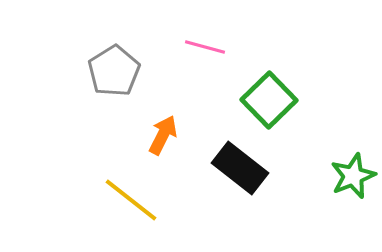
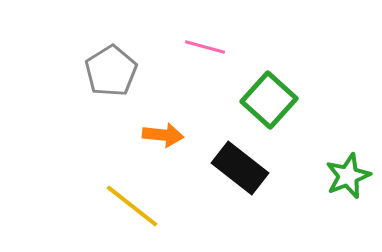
gray pentagon: moved 3 px left
green square: rotated 4 degrees counterclockwise
orange arrow: rotated 69 degrees clockwise
green star: moved 5 px left
yellow line: moved 1 px right, 6 px down
